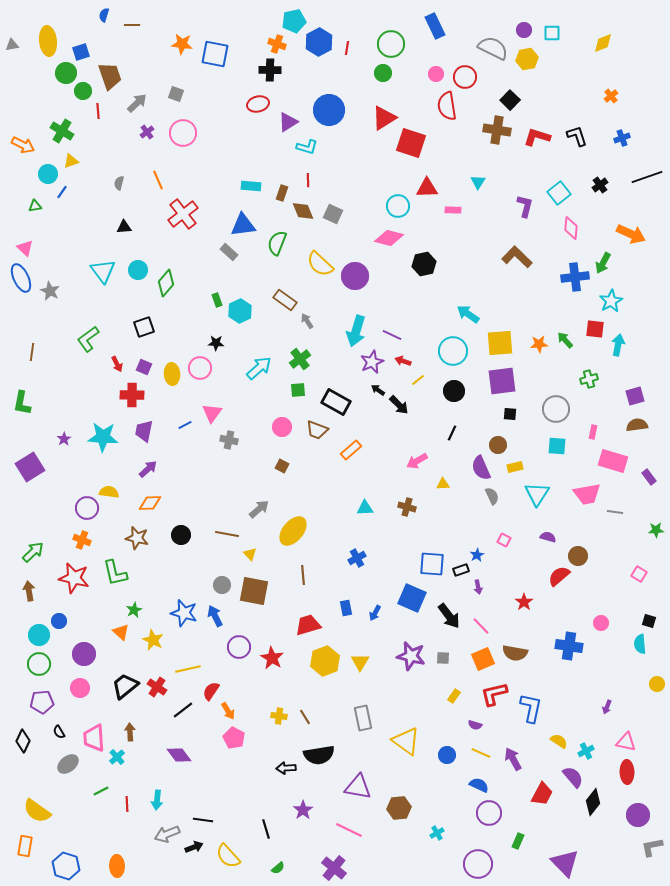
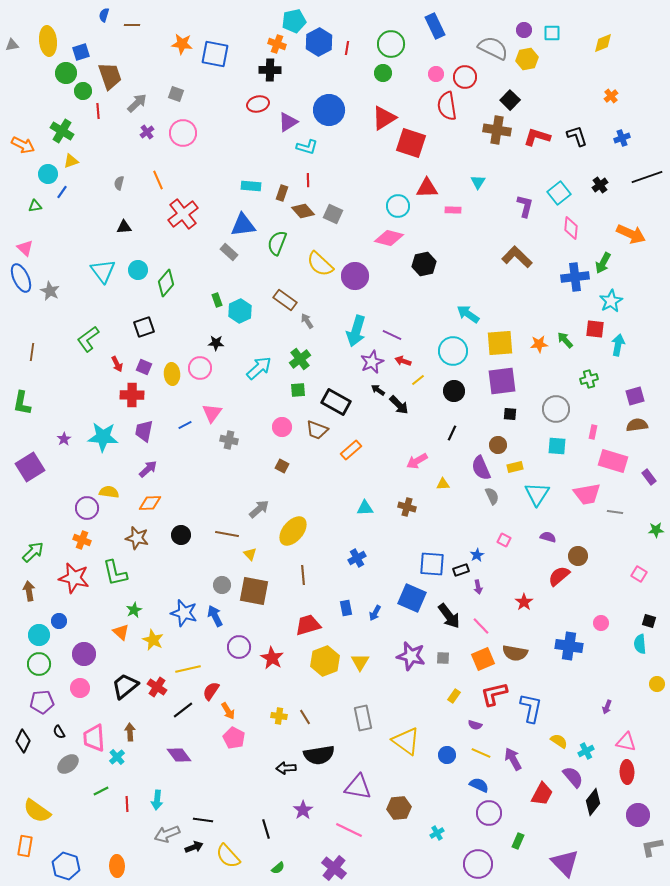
brown diamond at (303, 211): rotated 20 degrees counterclockwise
